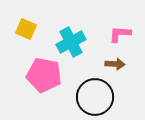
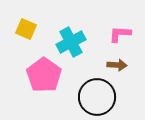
brown arrow: moved 2 px right, 1 px down
pink pentagon: rotated 24 degrees clockwise
black circle: moved 2 px right
